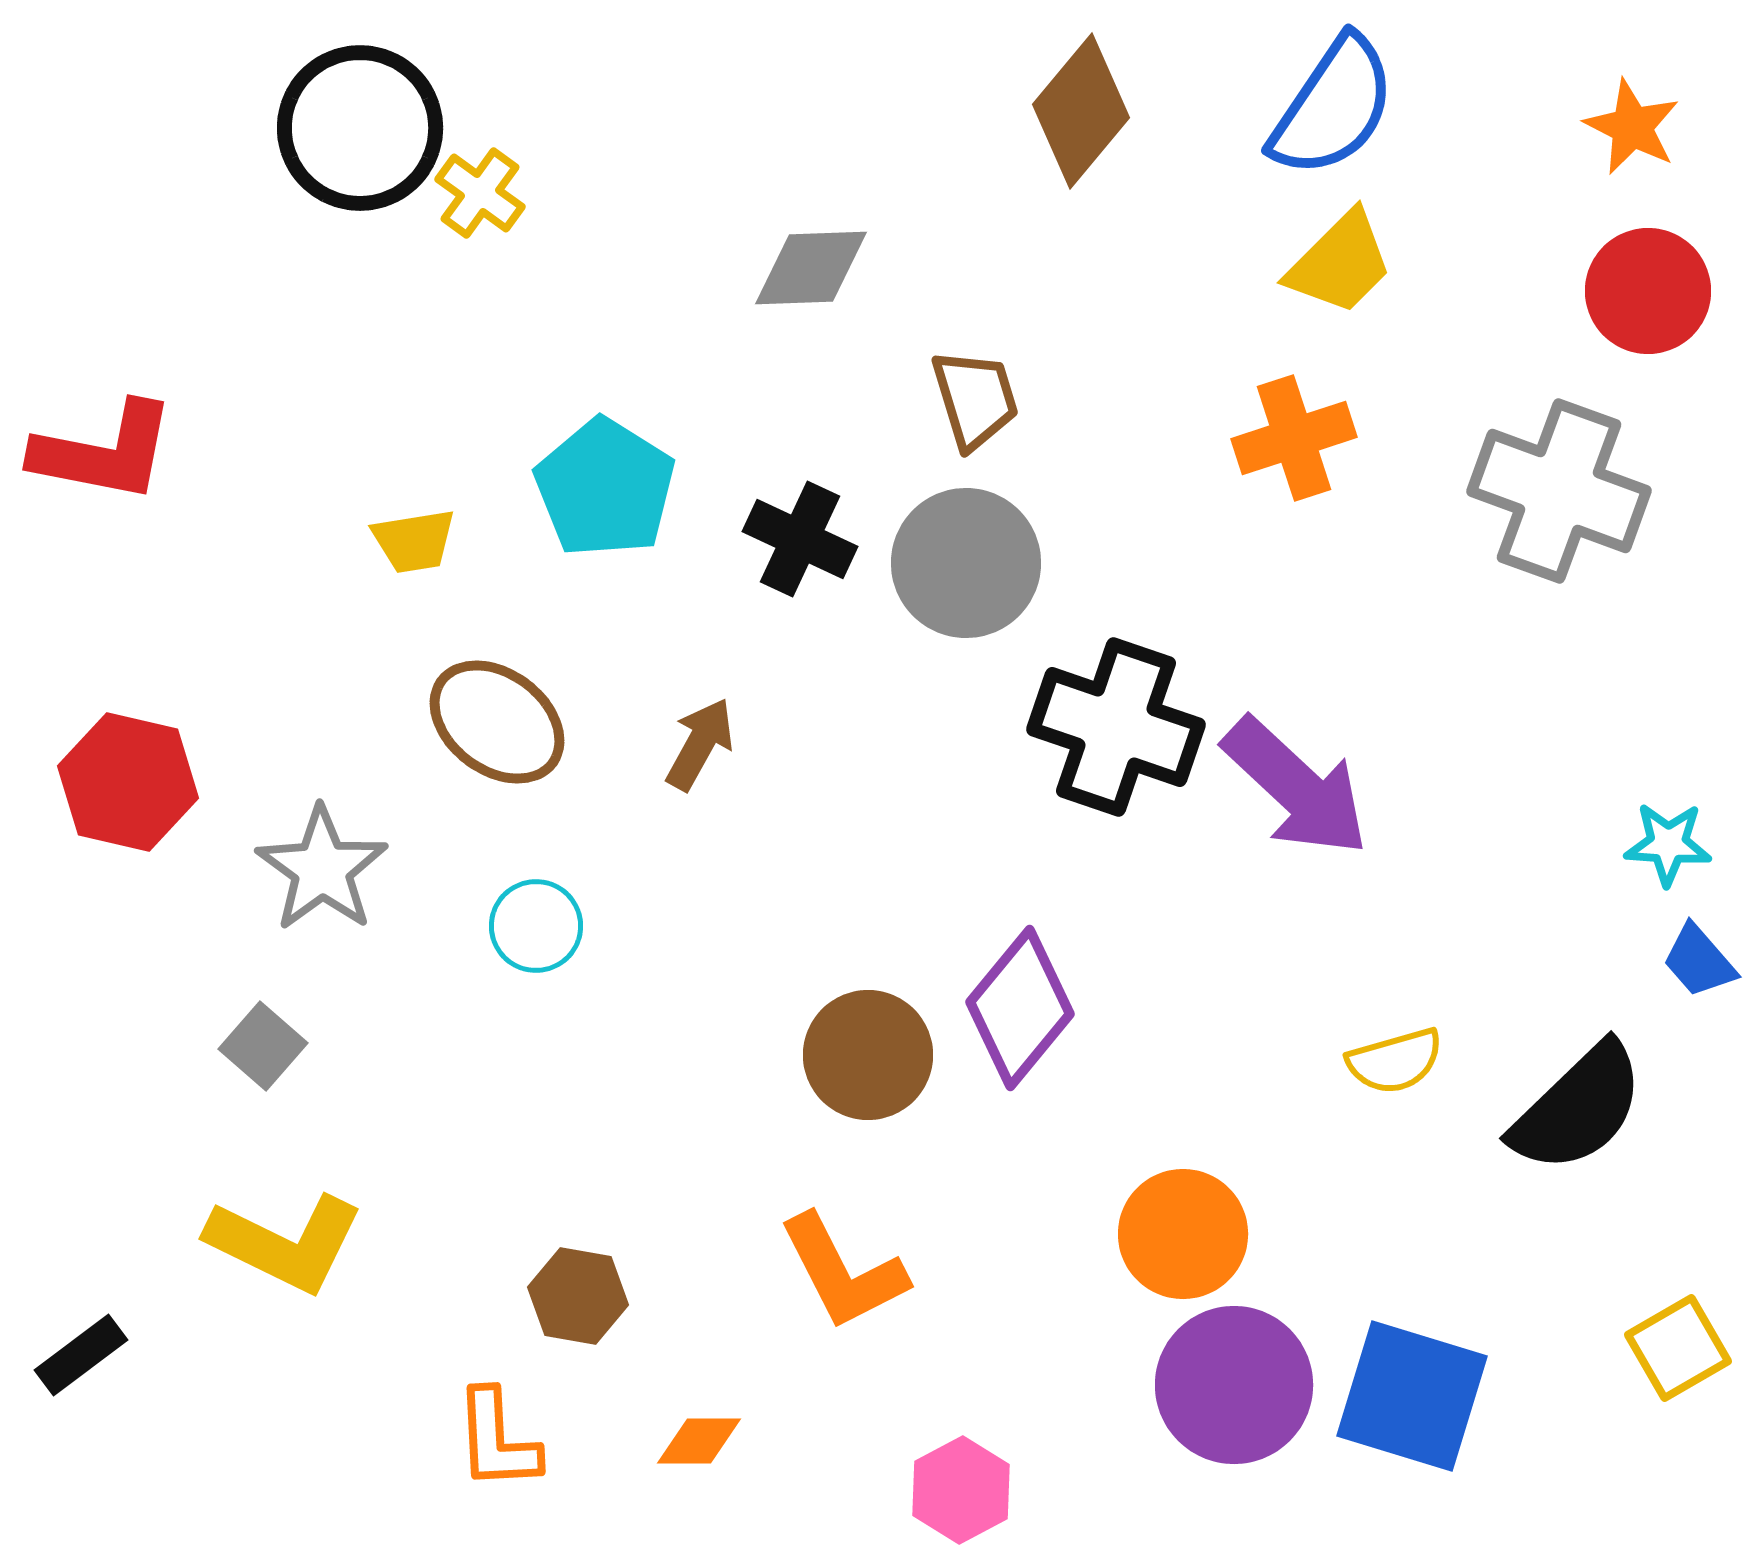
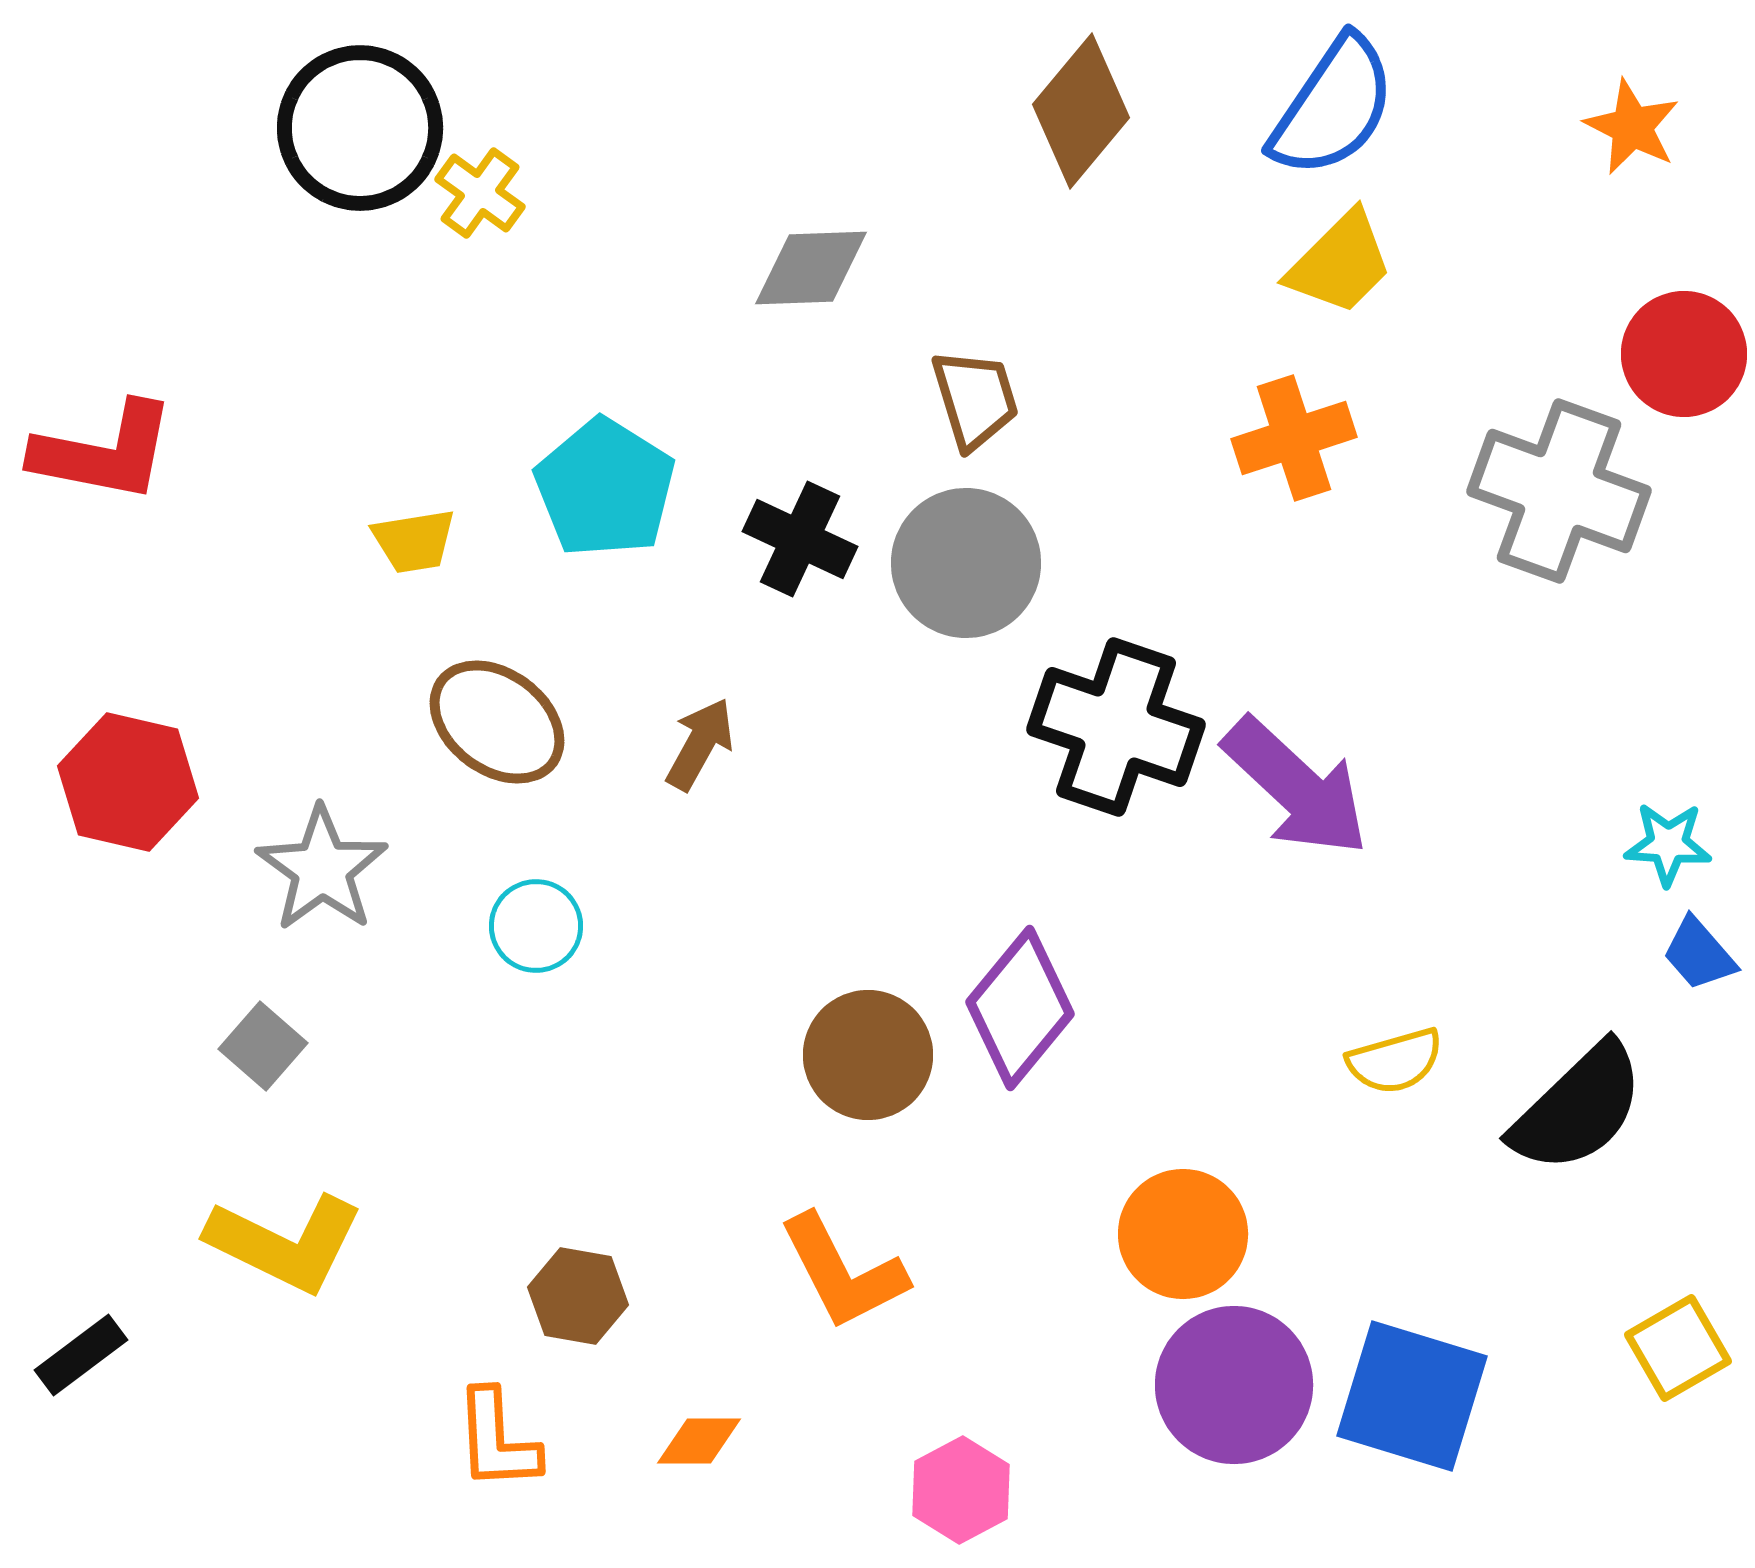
red circle at (1648, 291): moved 36 px right, 63 px down
blue trapezoid at (1699, 961): moved 7 px up
